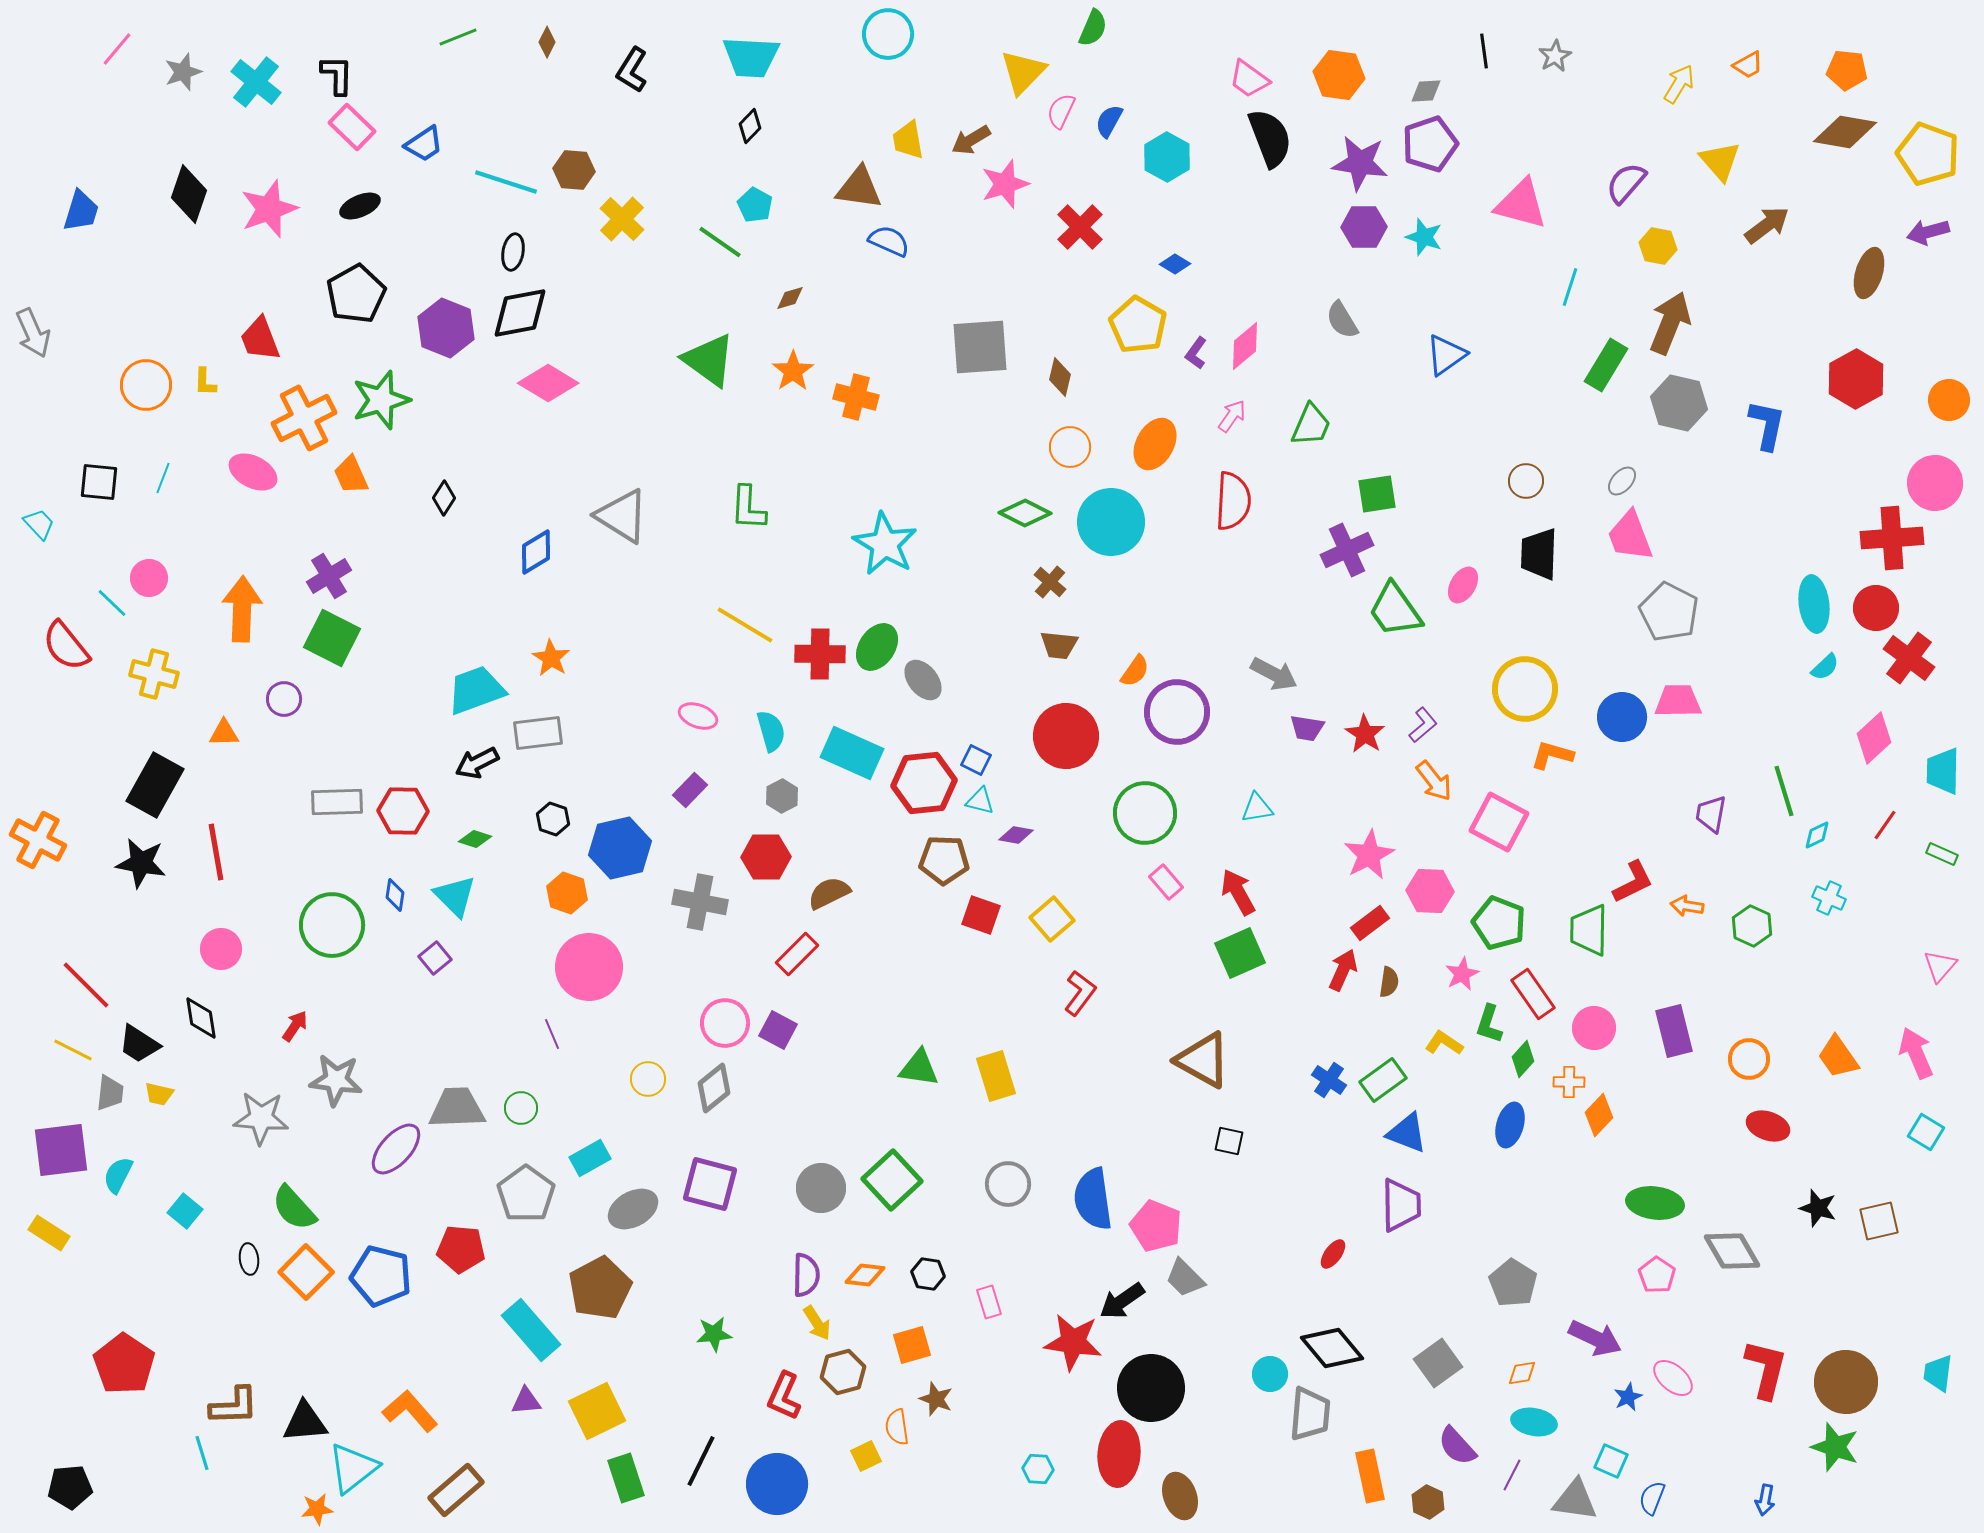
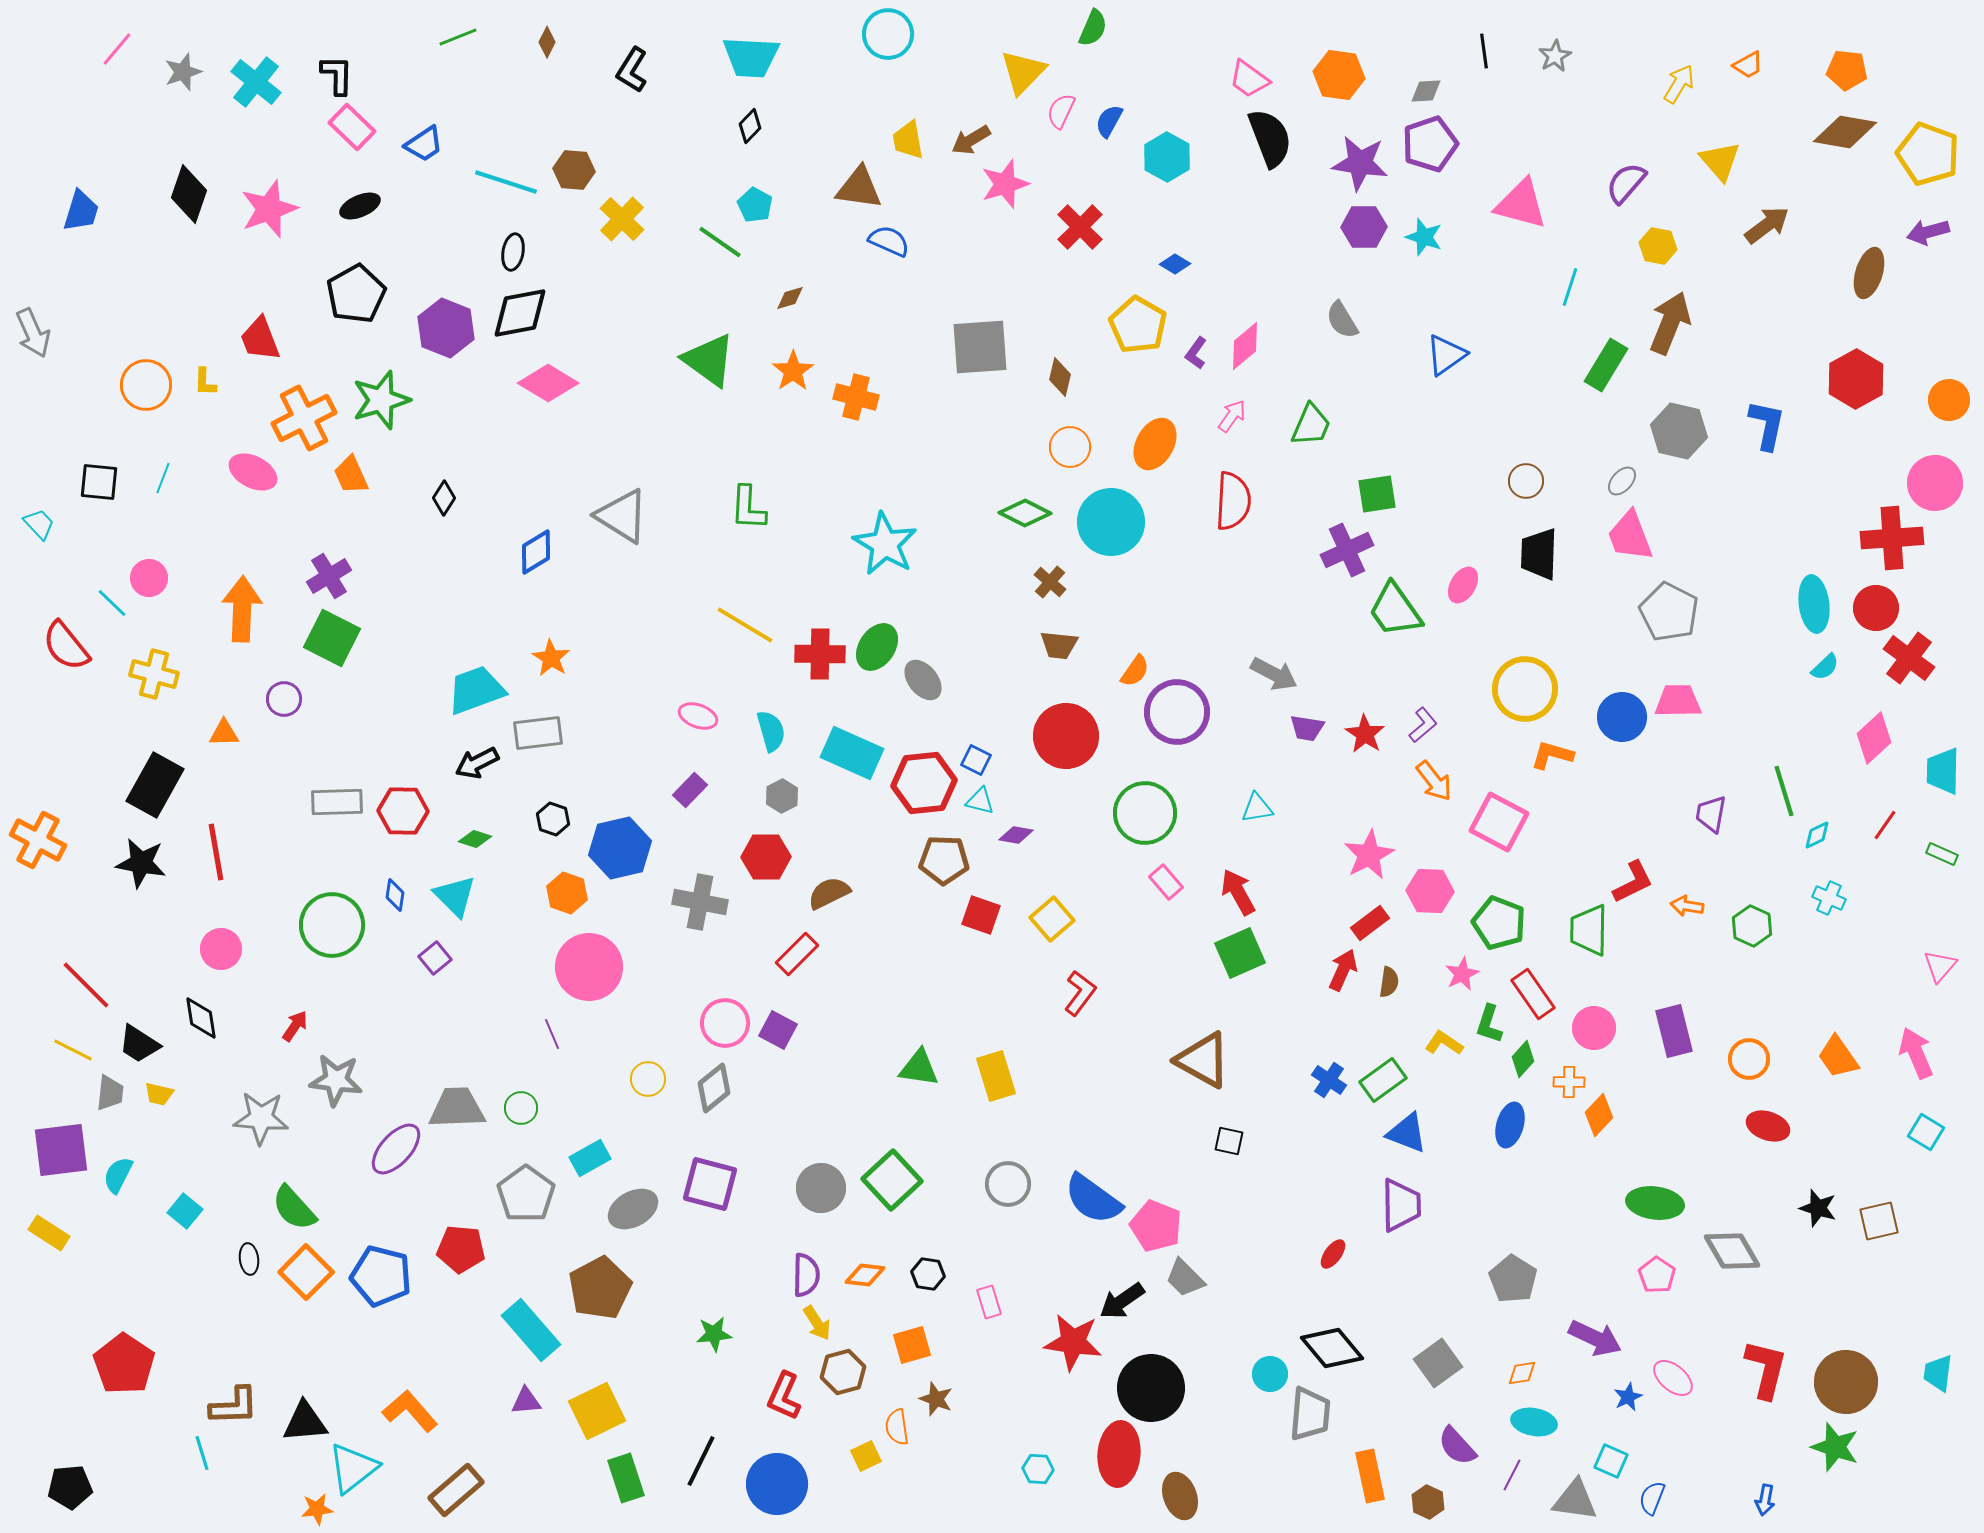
gray hexagon at (1679, 403): moved 28 px down
blue semicircle at (1093, 1199): rotated 46 degrees counterclockwise
gray pentagon at (1513, 1283): moved 4 px up
